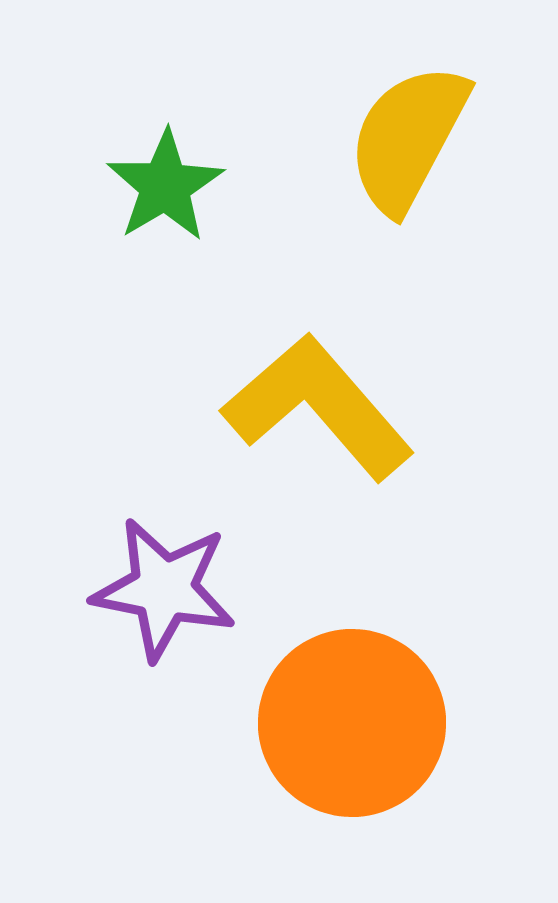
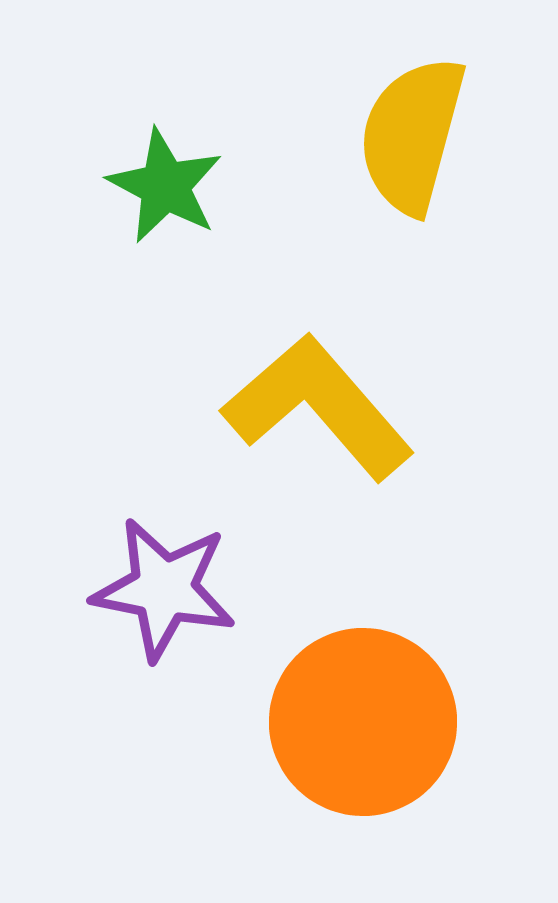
yellow semicircle: moved 4 px right, 3 px up; rotated 13 degrees counterclockwise
green star: rotated 13 degrees counterclockwise
orange circle: moved 11 px right, 1 px up
